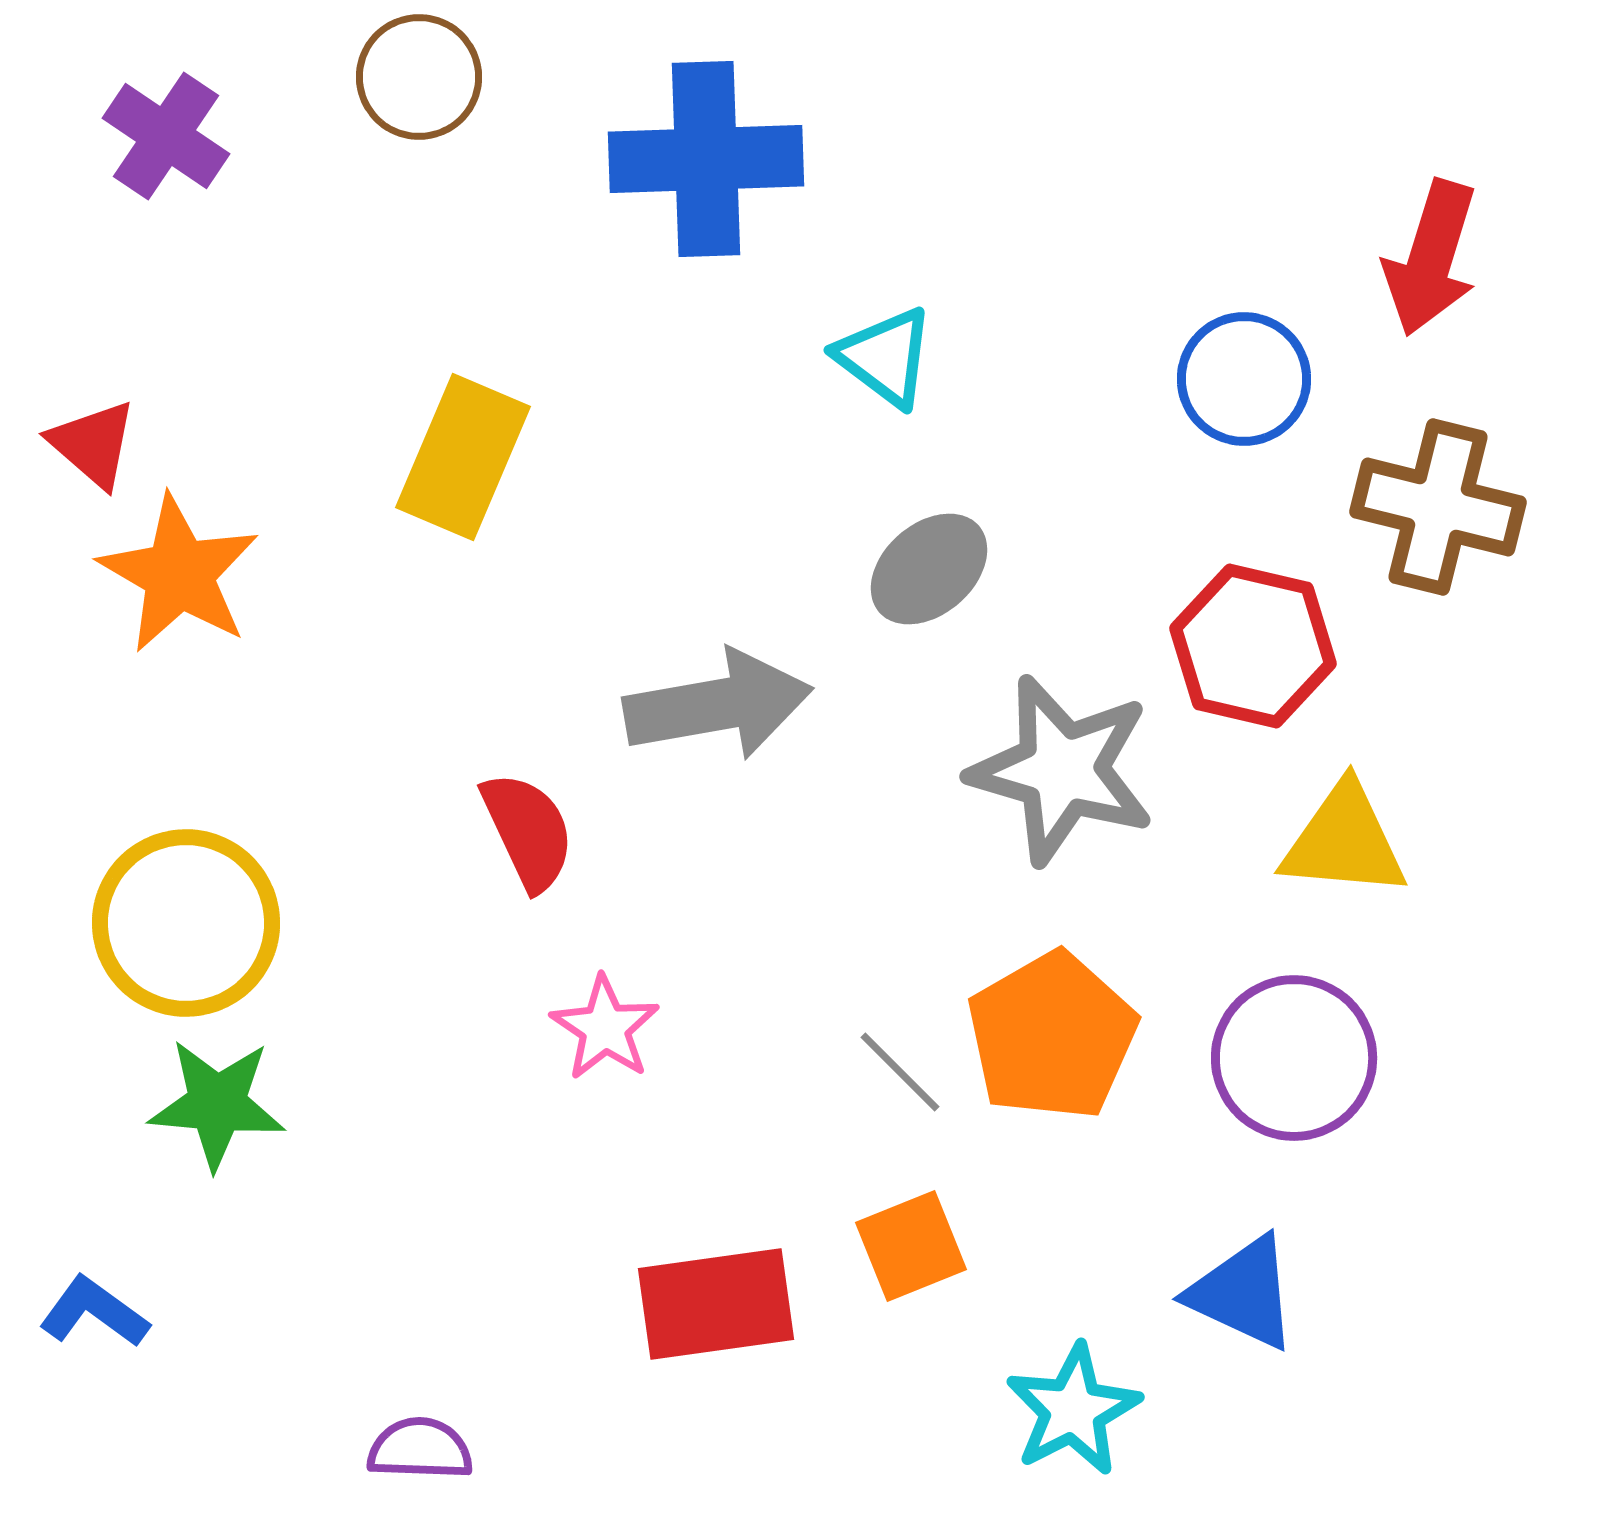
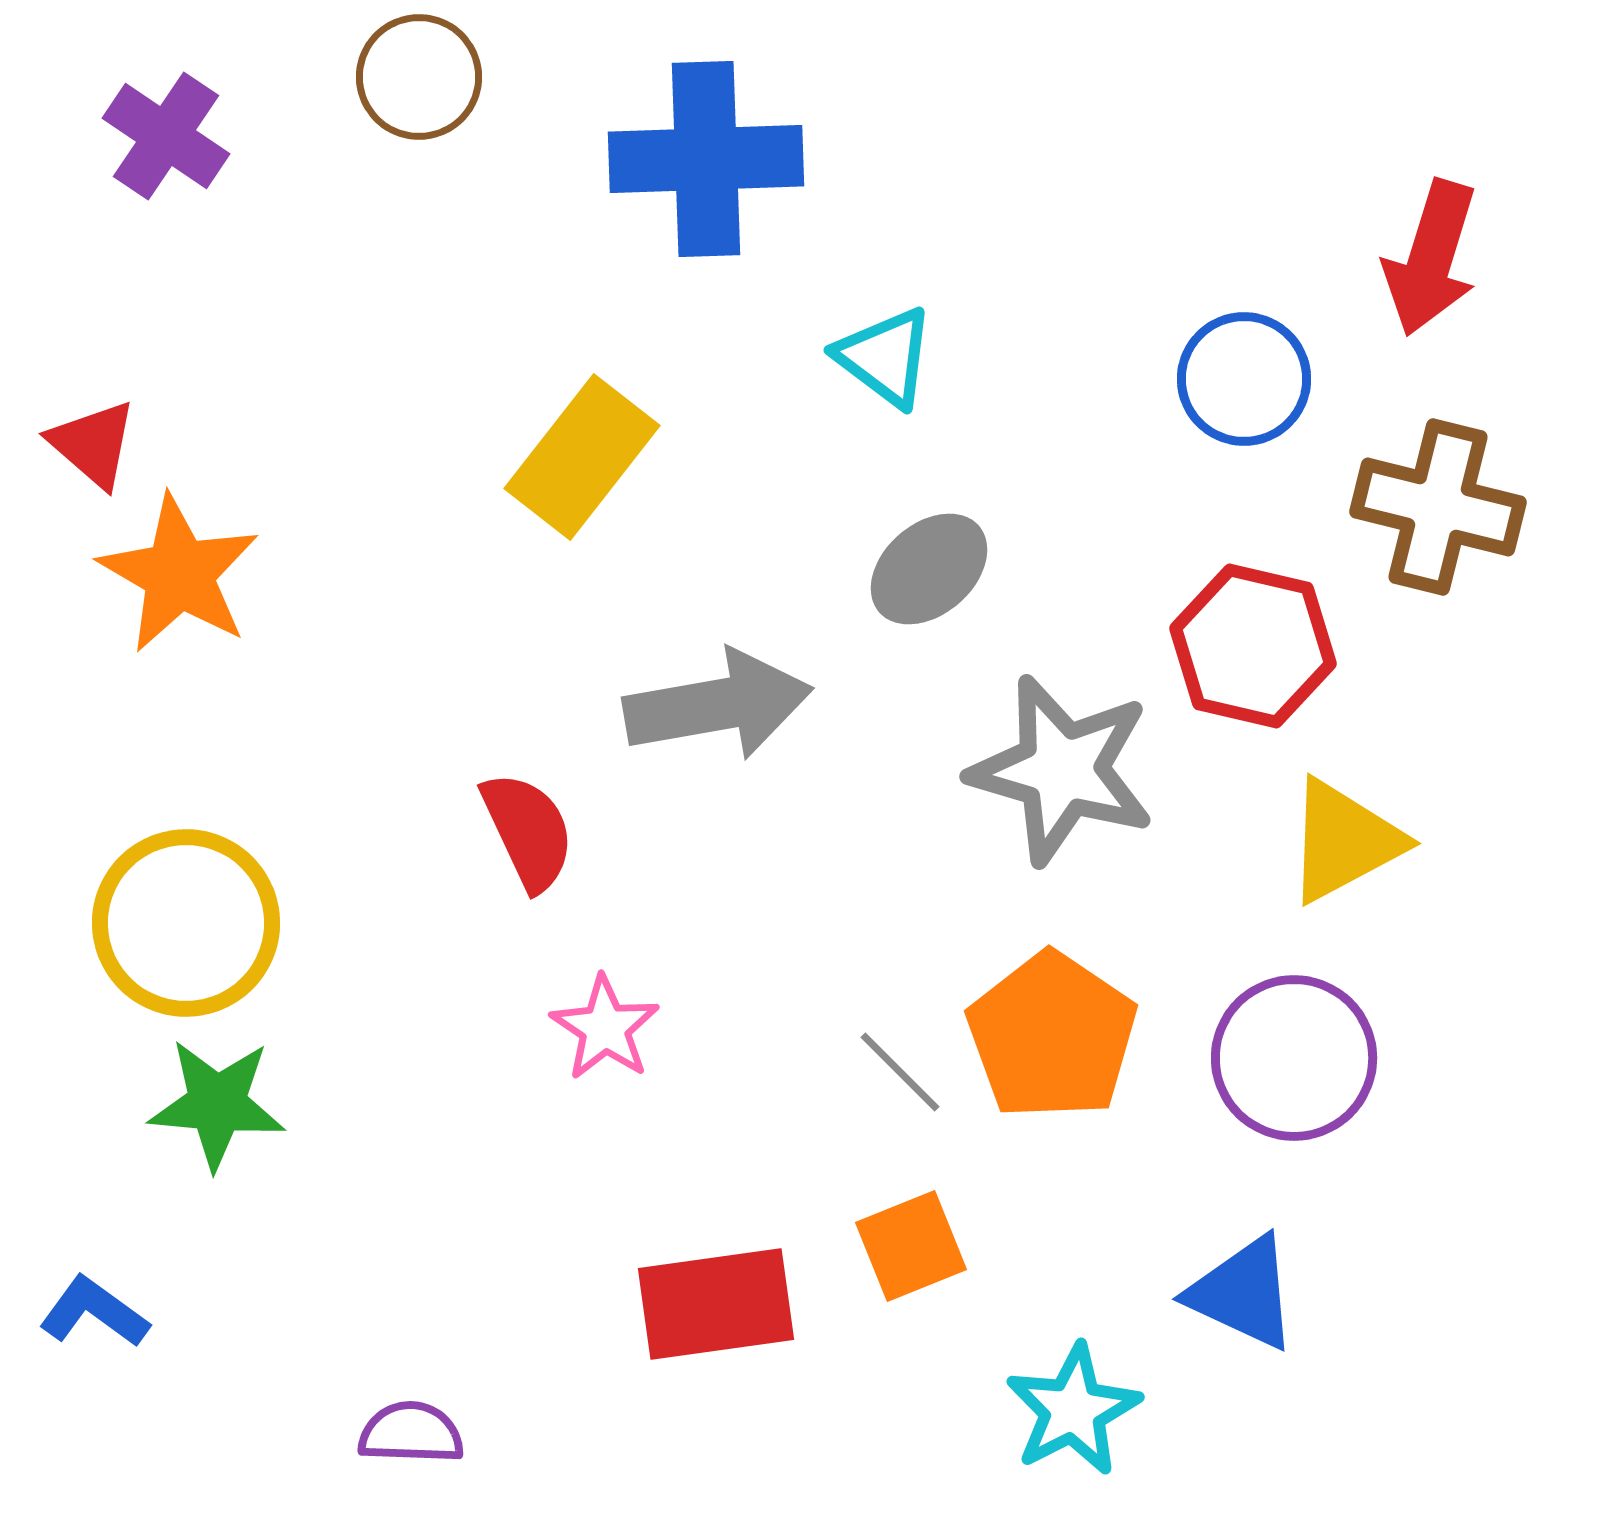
yellow rectangle: moved 119 px right; rotated 15 degrees clockwise
yellow triangle: rotated 33 degrees counterclockwise
orange pentagon: rotated 8 degrees counterclockwise
purple semicircle: moved 9 px left, 16 px up
